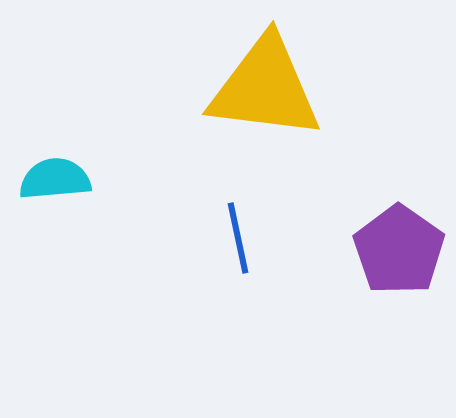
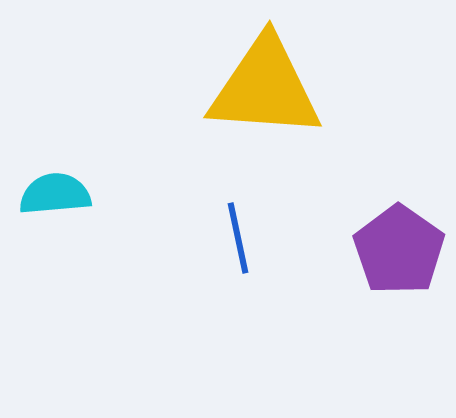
yellow triangle: rotated 3 degrees counterclockwise
cyan semicircle: moved 15 px down
